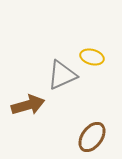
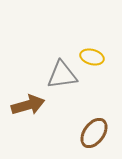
gray triangle: rotated 16 degrees clockwise
brown ellipse: moved 2 px right, 4 px up
